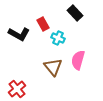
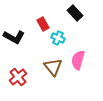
black L-shape: moved 5 px left, 3 px down
red cross: moved 1 px right, 12 px up
